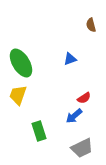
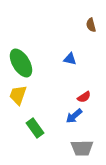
blue triangle: rotated 32 degrees clockwise
red semicircle: moved 1 px up
green rectangle: moved 4 px left, 3 px up; rotated 18 degrees counterclockwise
gray trapezoid: rotated 25 degrees clockwise
